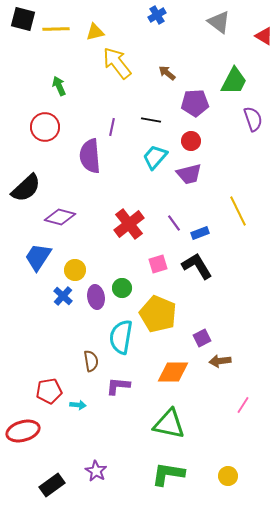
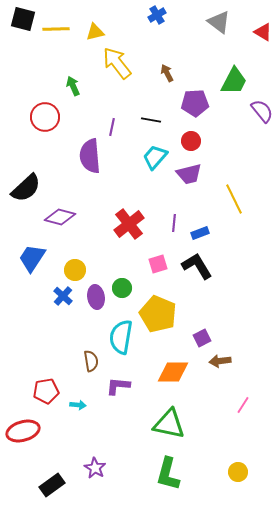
red triangle at (264, 36): moved 1 px left, 4 px up
brown arrow at (167, 73): rotated 24 degrees clockwise
green arrow at (59, 86): moved 14 px right
purple semicircle at (253, 119): moved 9 px right, 8 px up; rotated 20 degrees counterclockwise
red circle at (45, 127): moved 10 px up
yellow line at (238, 211): moved 4 px left, 12 px up
purple line at (174, 223): rotated 42 degrees clockwise
blue trapezoid at (38, 257): moved 6 px left, 1 px down
red pentagon at (49, 391): moved 3 px left
purple star at (96, 471): moved 1 px left, 3 px up
green L-shape at (168, 474): rotated 84 degrees counterclockwise
yellow circle at (228, 476): moved 10 px right, 4 px up
